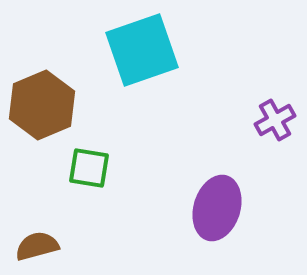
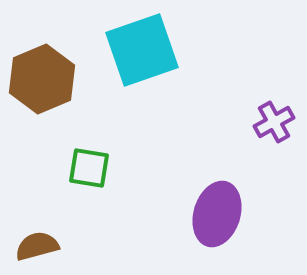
brown hexagon: moved 26 px up
purple cross: moved 1 px left, 2 px down
purple ellipse: moved 6 px down
